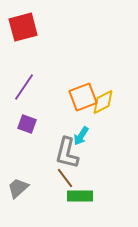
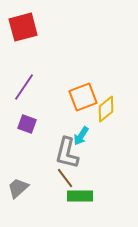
yellow diamond: moved 3 px right, 7 px down; rotated 12 degrees counterclockwise
